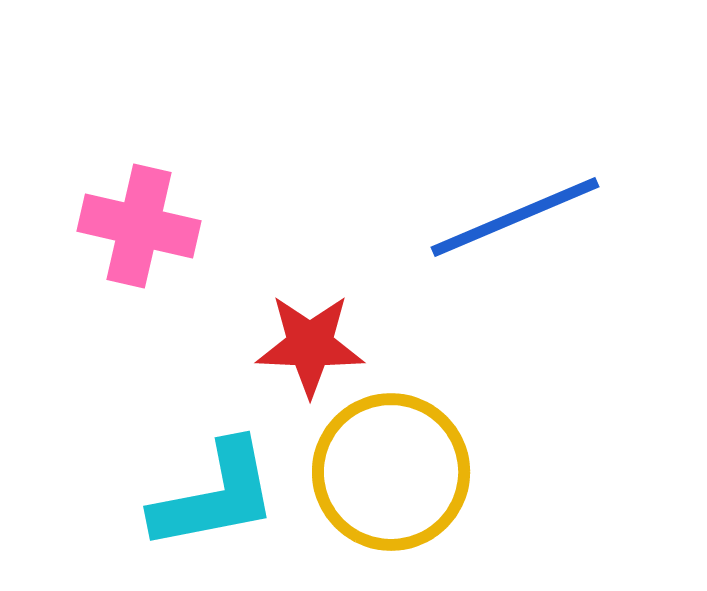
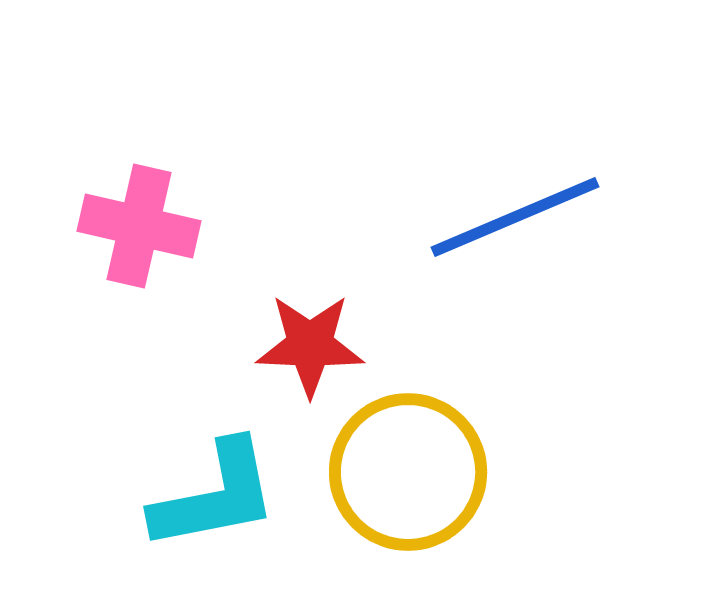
yellow circle: moved 17 px right
